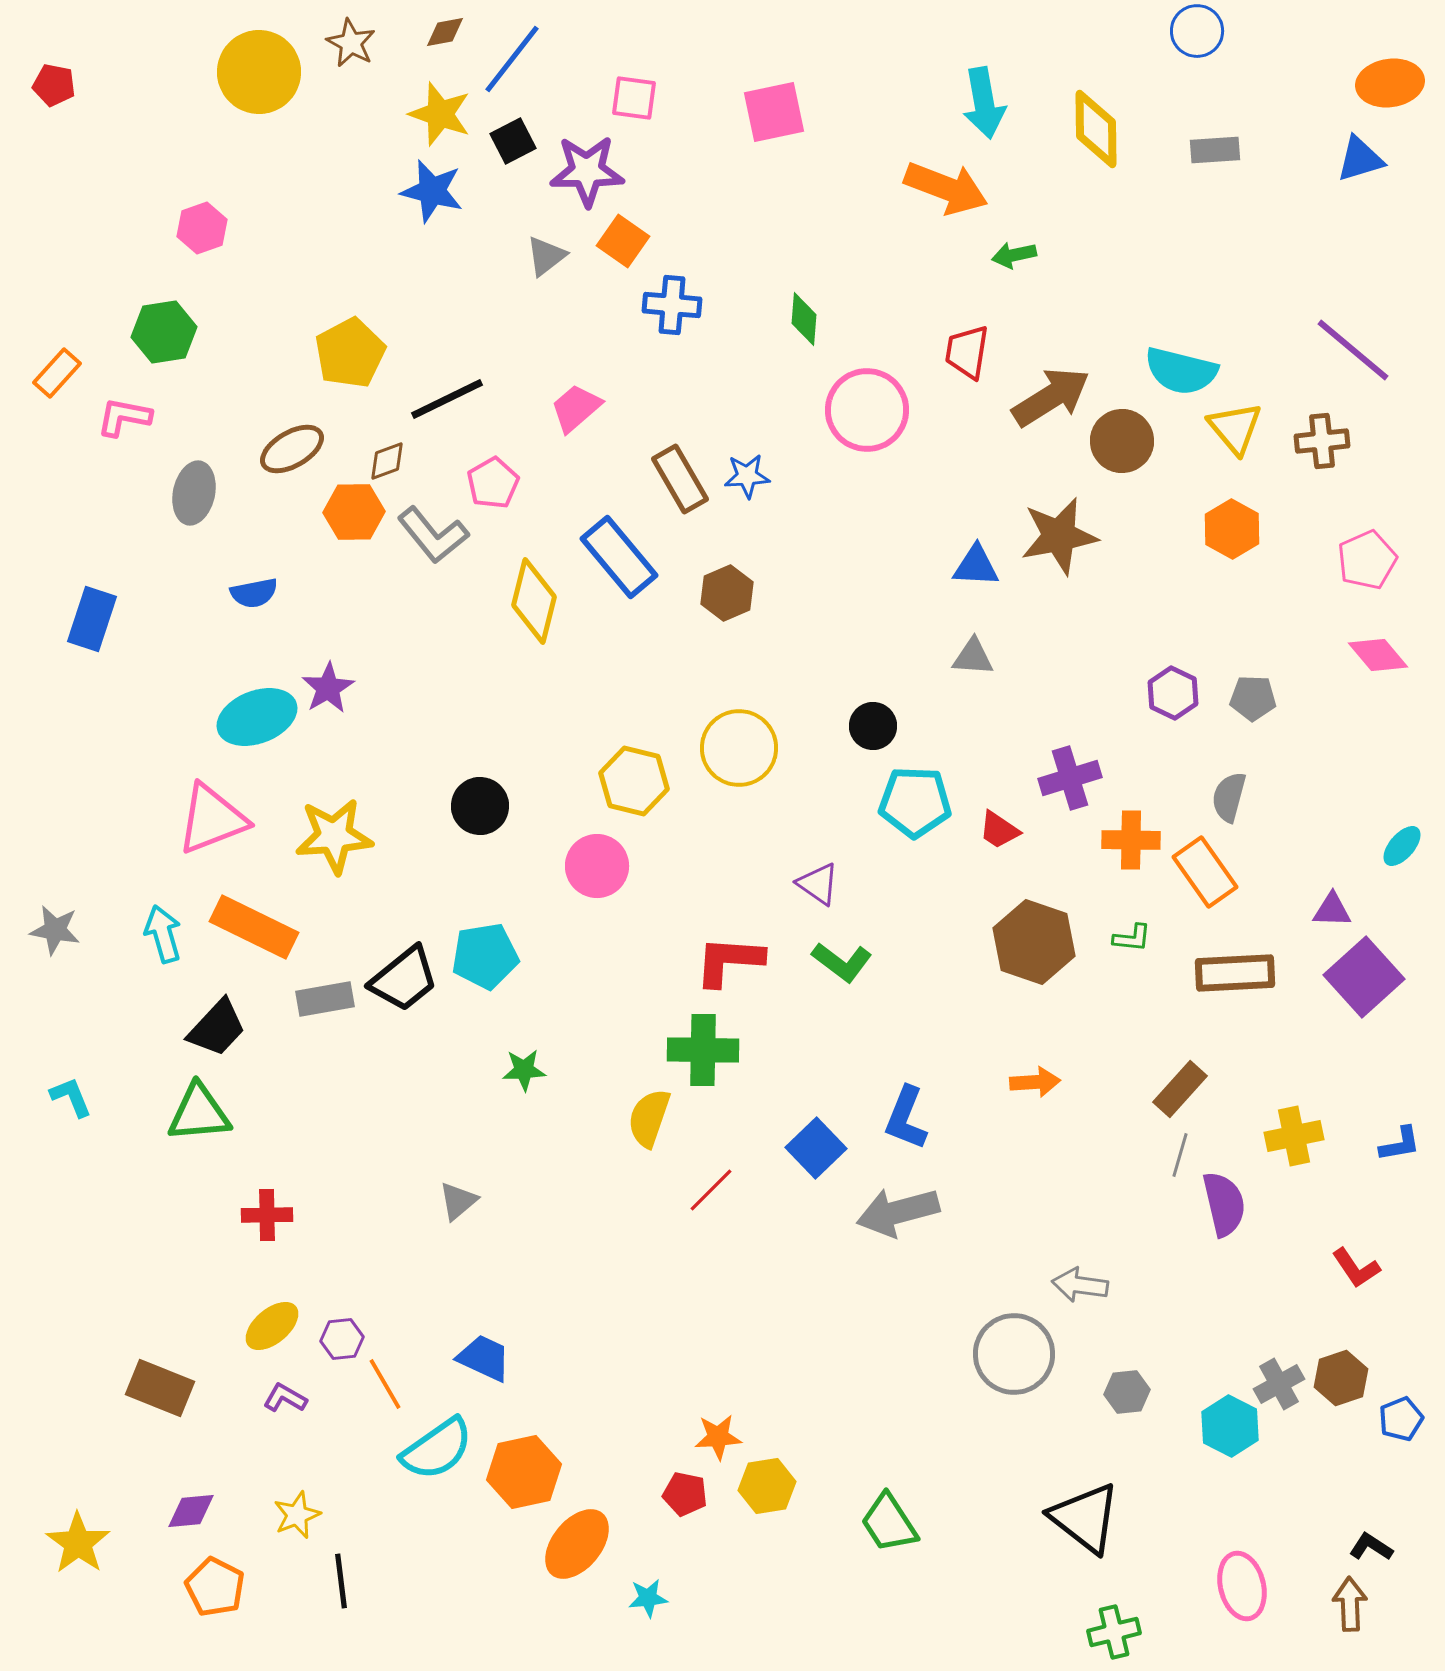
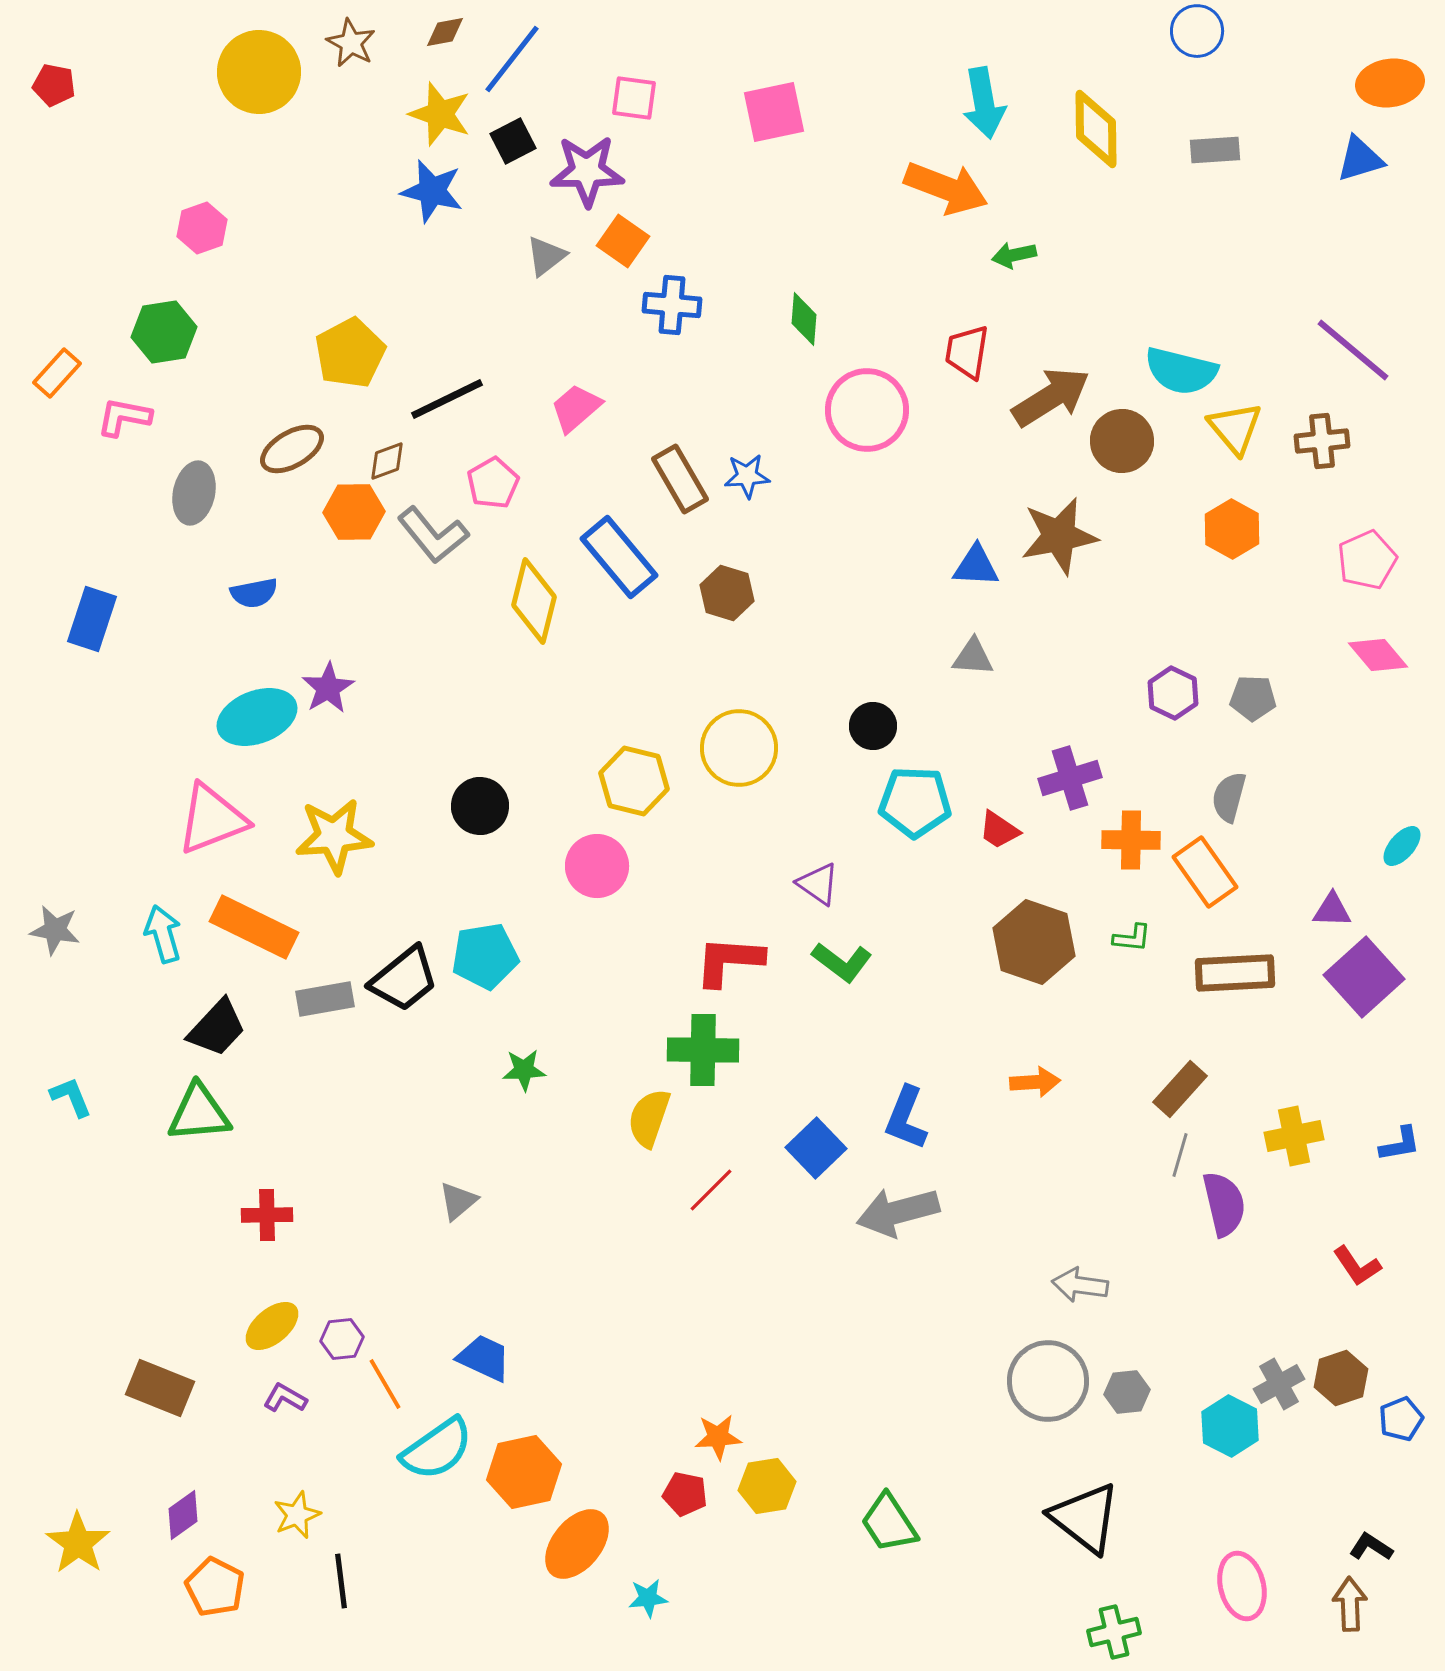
brown hexagon at (727, 593): rotated 20 degrees counterclockwise
red L-shape at (1356, 1268): moved 1 px right, 2 px up
gray circle at (1014, 1354): moved 34 px right, 27 px down
purple diamond at (191, 1511): moved 8 px left, 4 px down; rotated 30 degrees counterclockwise
